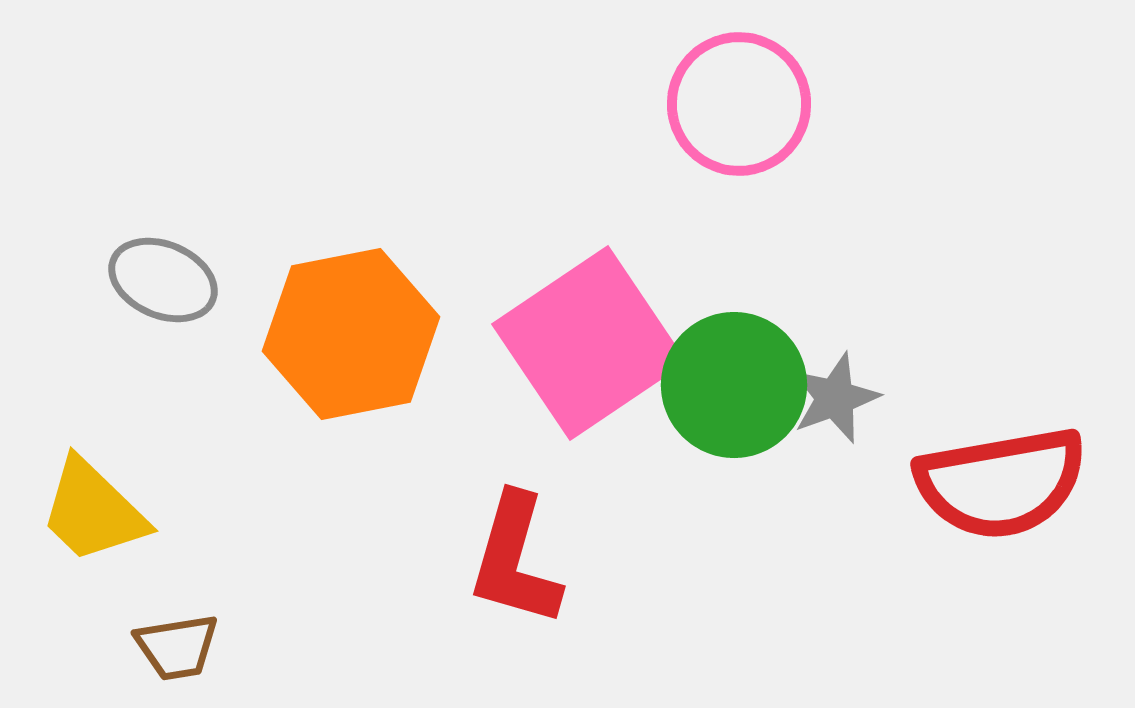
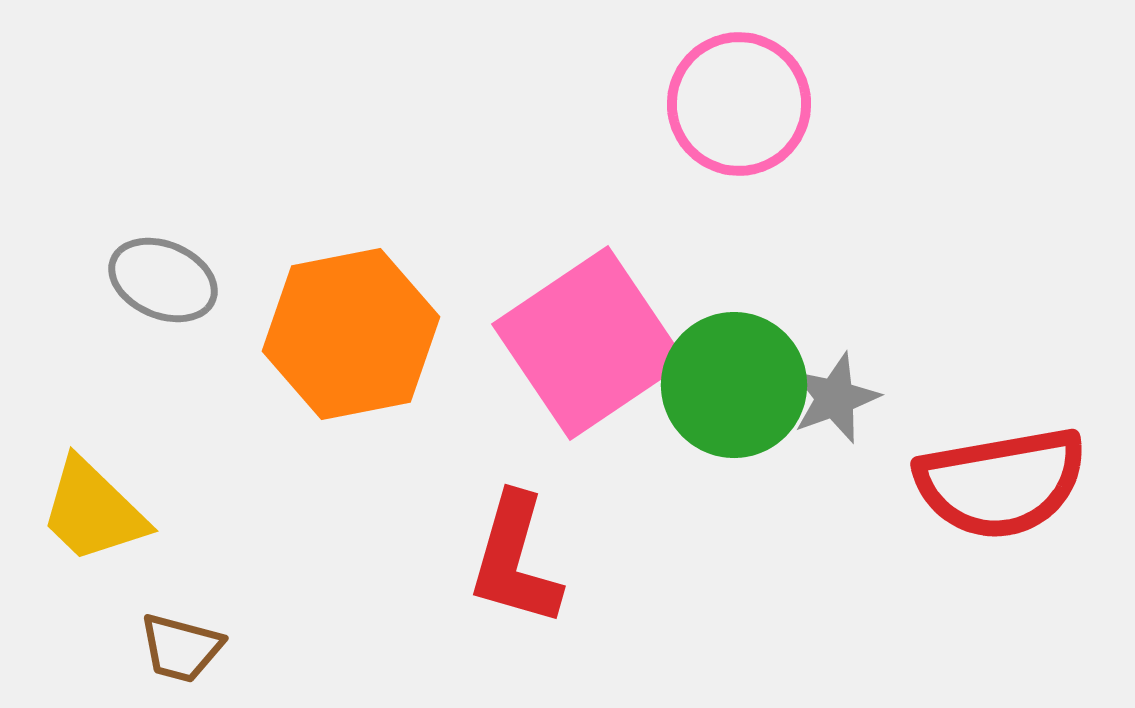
brown trapezoid: moved 4 px right, 1 px down; rotated 24 degrees clockwise
